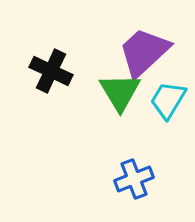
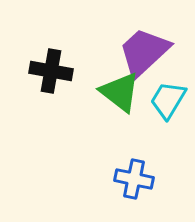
black cross: rotated 15 degrees counterclockwise
green triangle: rotated 21 degrees counterclockwise
blue cross: rotated 33 degrees clockwise
